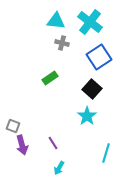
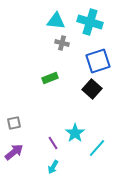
cyan cross: rotated 20 degrees counterclockwise
blue square: moved 1 px left, 4 px down; rotated 15 degrees clockwise
green rectangle: rotated 14 degrees clockwise
cyan star: moved 12 px left, 17 px down
gray square: moved 1 px right, 3 px up; rotated 32 degrees counterclockwise
purple arrow: moved 8 px left, 7 px down; rotated 114 degrees counterclockwise
cyan line: moved 9 px left, 5 px up; rotated 24 degrees clockwise
cyan arrow: moved 6 px left, 1 px up
